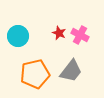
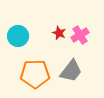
pink cross: rotated 30 degrees clockwise
orange pentagon: rotated 12 degrees clockwise
